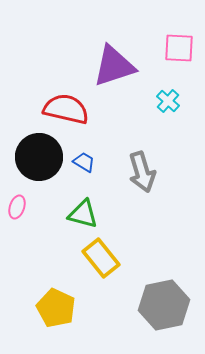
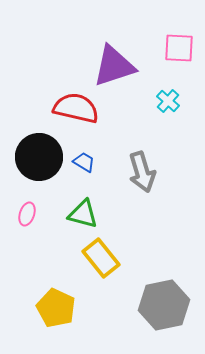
red semicircle: moved 10 px right, 1 px up
pink ellipse: moved 10 px right, 7 px down
